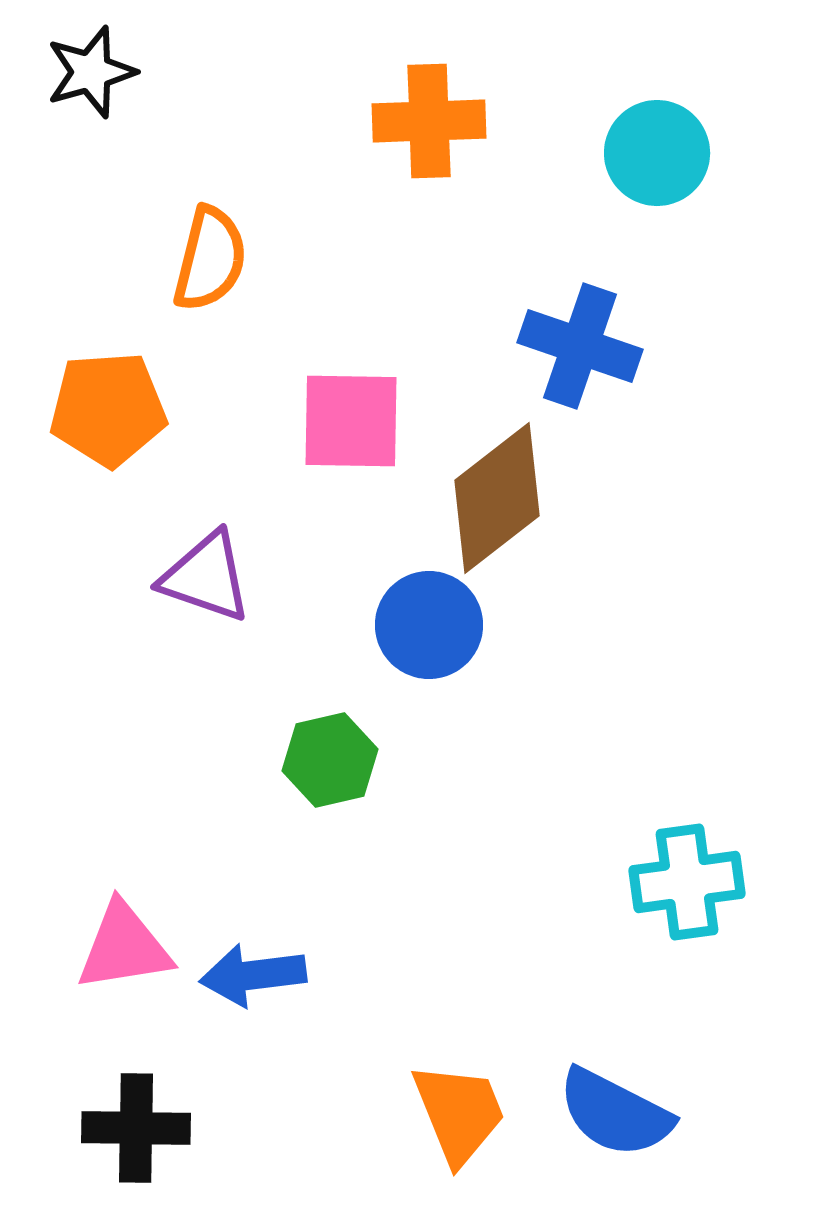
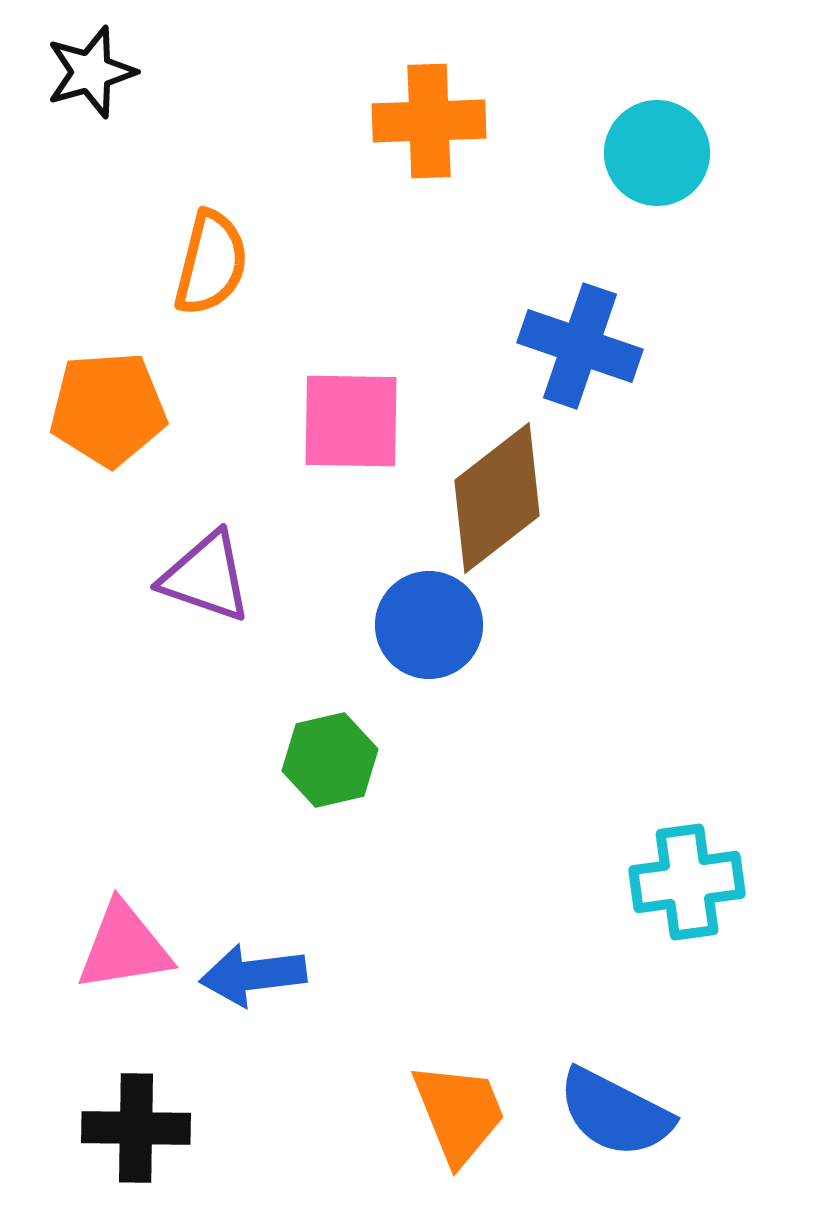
orange semicircle: moved 1 px right, 4 px down
